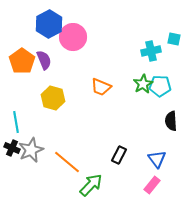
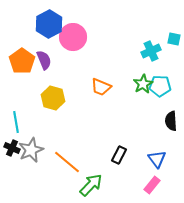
cyan cross: rotated 12 degrees counterclockwise
